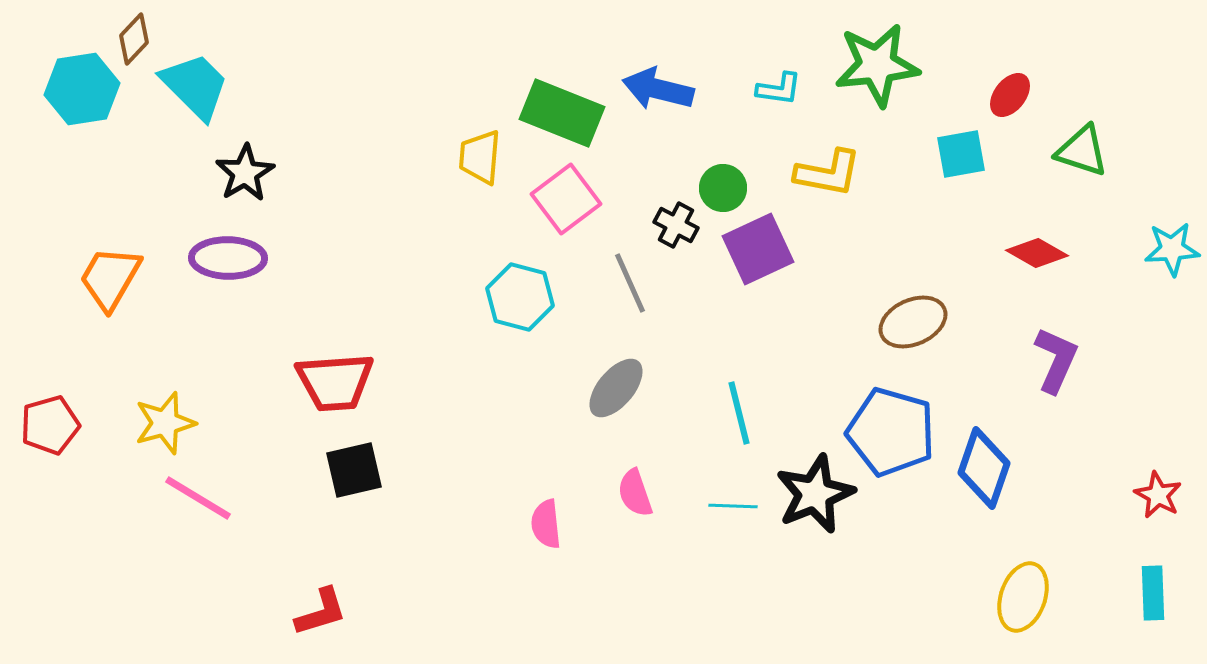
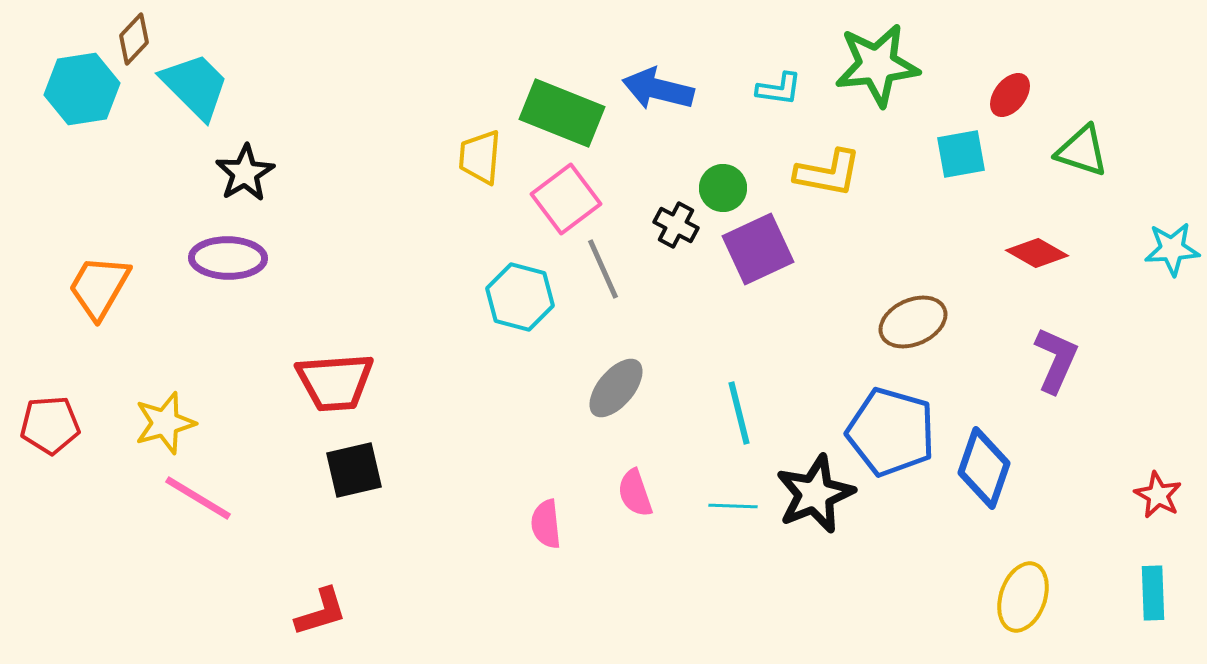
orange trapezoid at (110, 278): moved 11 px left, 9 px down
gray line at (630, 283): moved 27 px left, 14 px up
red pentagon at (50, 425): rotated 12 degrees clockwise
